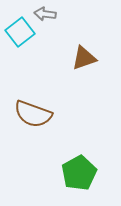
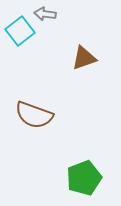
cyan square: moved 1 px up
brown semicircle: moved 1 px right, 1 px down
green pentagon: moved 5 px right, 5 px down; rotated 8 degrees clockwise
